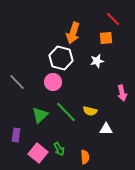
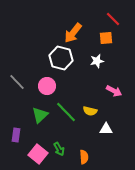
orange arrow: rotated 20 degrees clockwise
pink circle: moved 6 px left, 4 px down
pink arrow: moved 8 px left, 2 px up; rotated 49 degrees counterclockwise
pink square: moved 1 px down
orange semicircle: moved 1 px left
